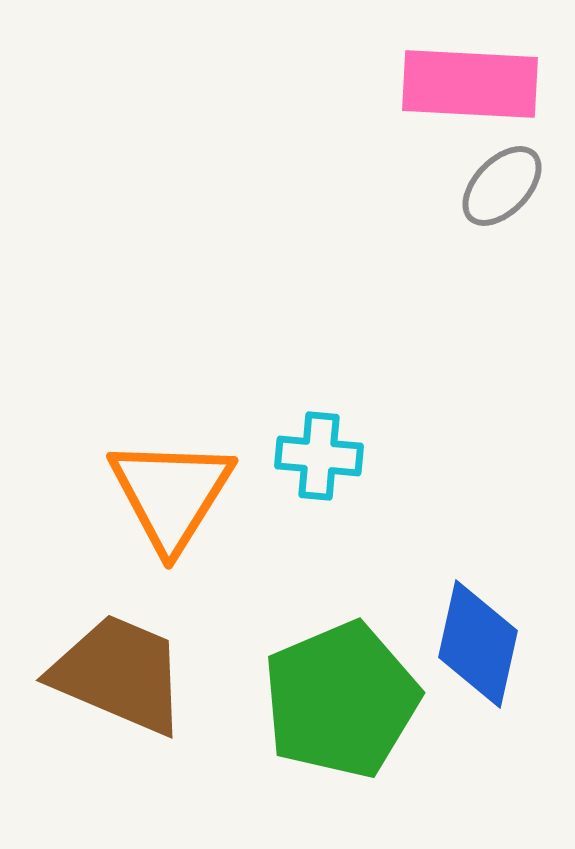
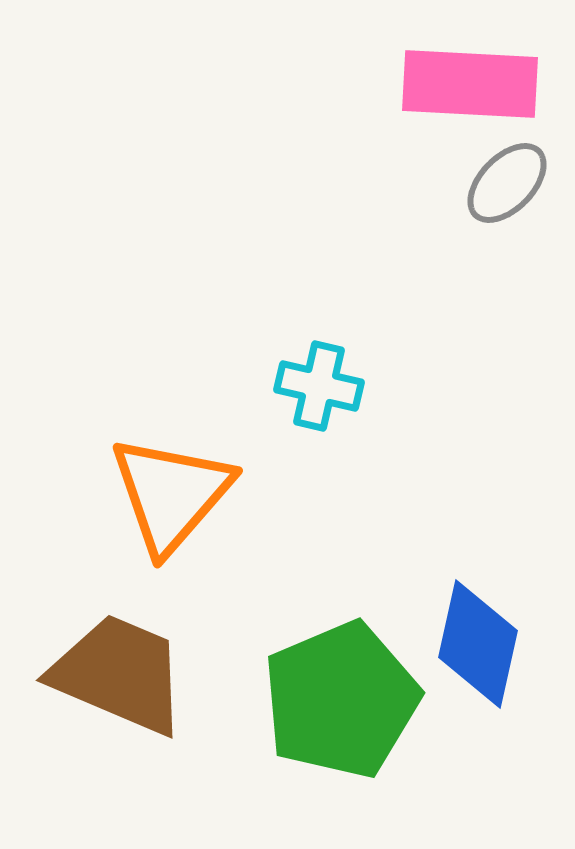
gray ellipse: moved 5 px right, 3 px up
cyan cross: moved 70 px up; rotated 8 degrees clockwise
orange triangle: rotated 9 degrees clockwise
